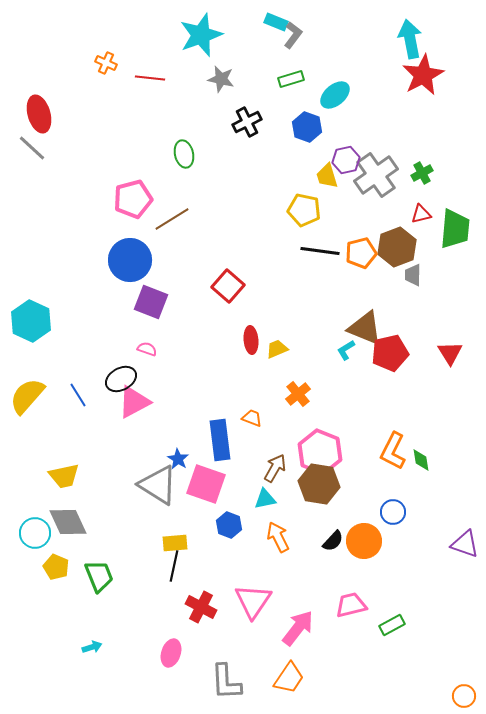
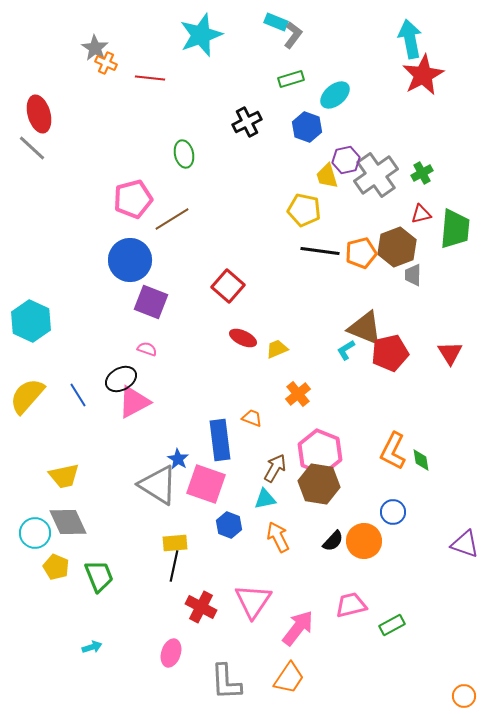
gray star at (221, 79): moved 126 px left, 31 px up; rotated 20 degrees clockwise
red ellipse at (251, 340): moved 8 px left, 2 px up; rotated 60 degrees counterclockwise
